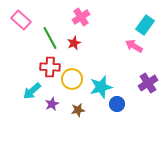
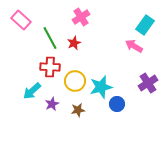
yellow circle: moved 3 px right, 2 px down
